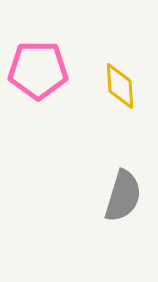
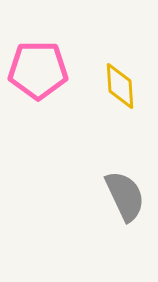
gray semicircle: moved 2 px right; rotated 42 degrees counterclockwise
